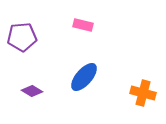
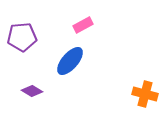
pink rectangle: rotated 42 degrees counterclockwise
blue ellipse: moved 14 px left, 16 px up
orange cross: moved 2 px right, 1 px down
